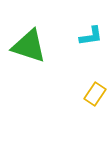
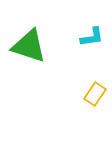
cyan L-shape: moved 1 px right, 1 px down
